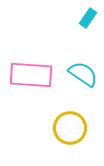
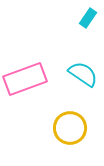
pink rectangle: moved 6 px left, 4 px down; rotated 24 degrees counterclockwise
